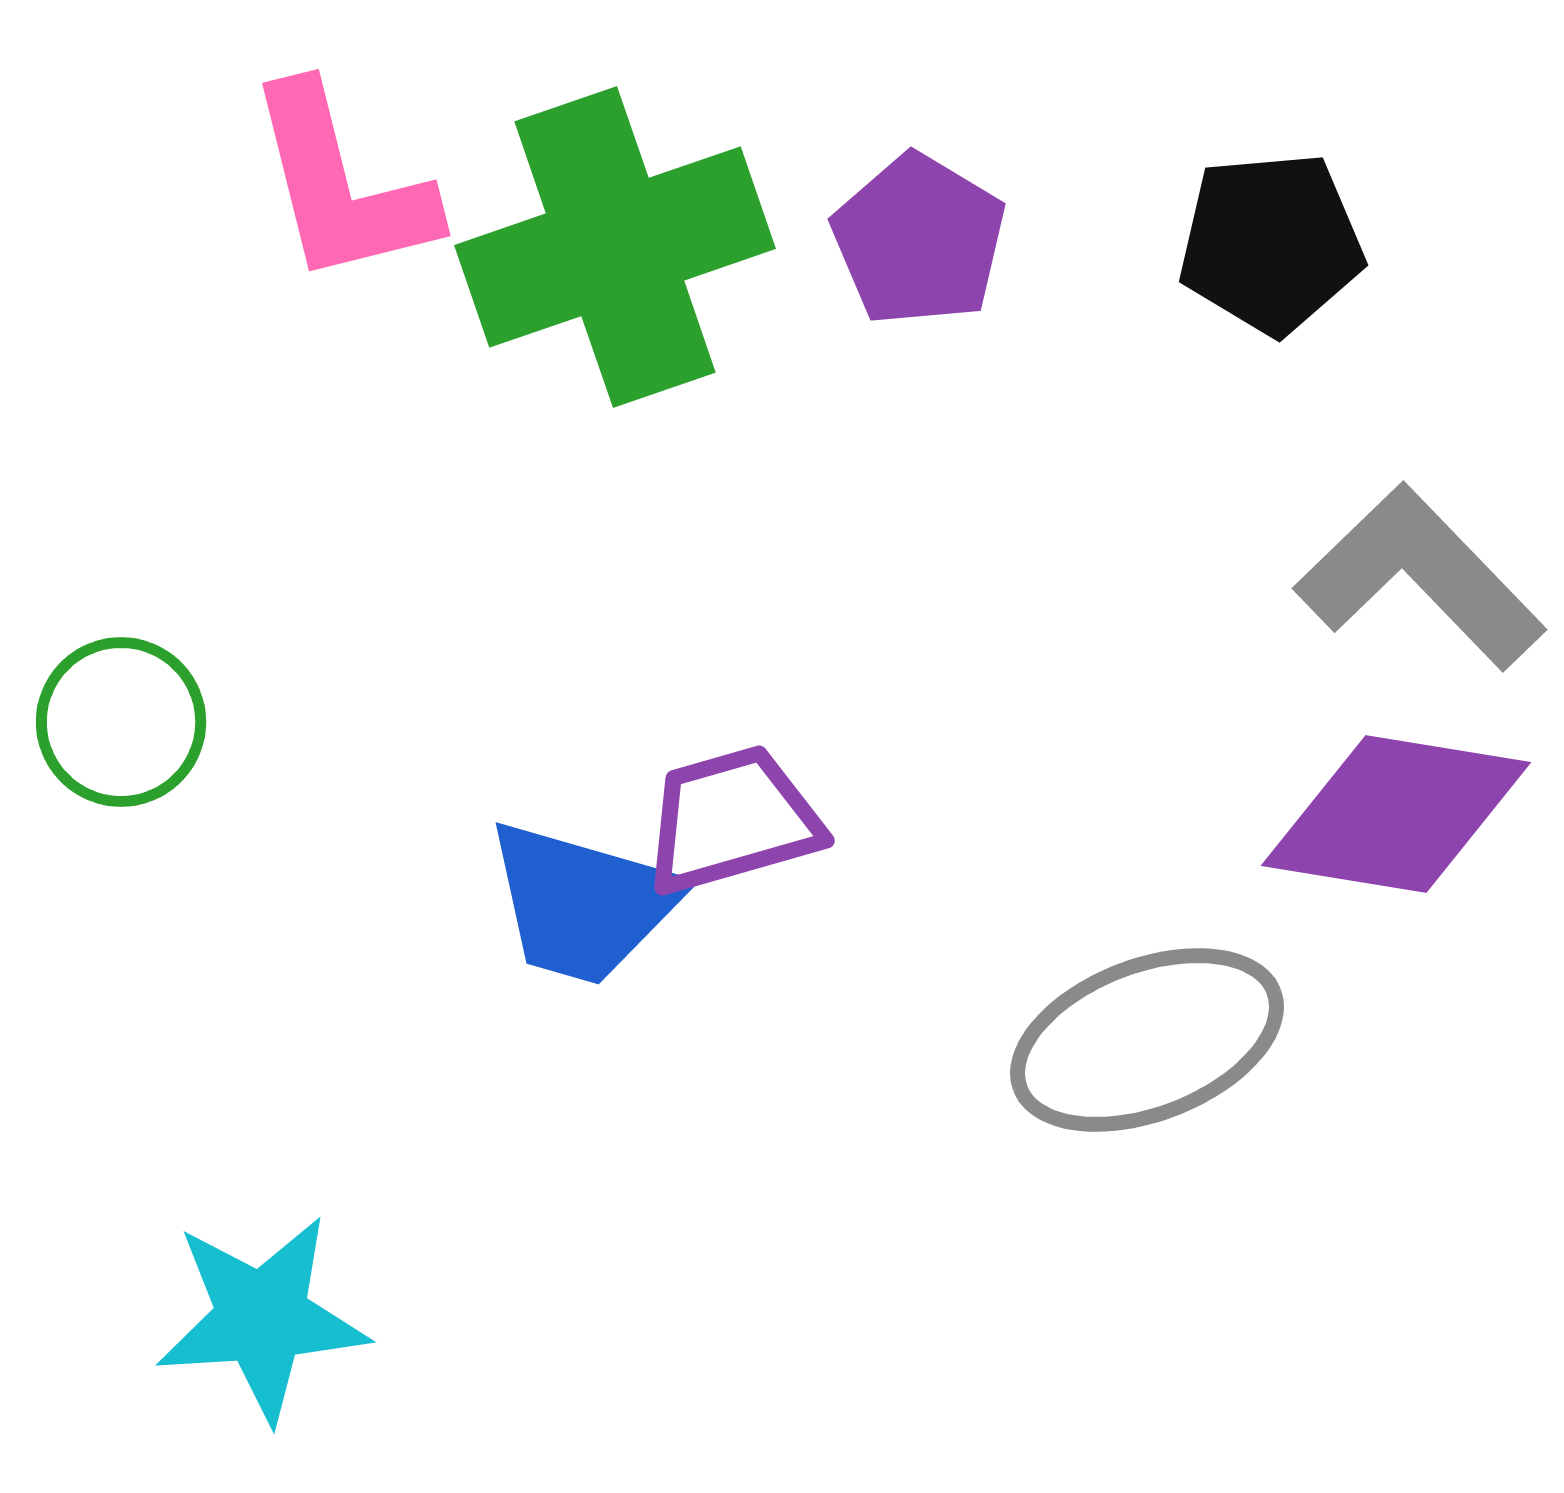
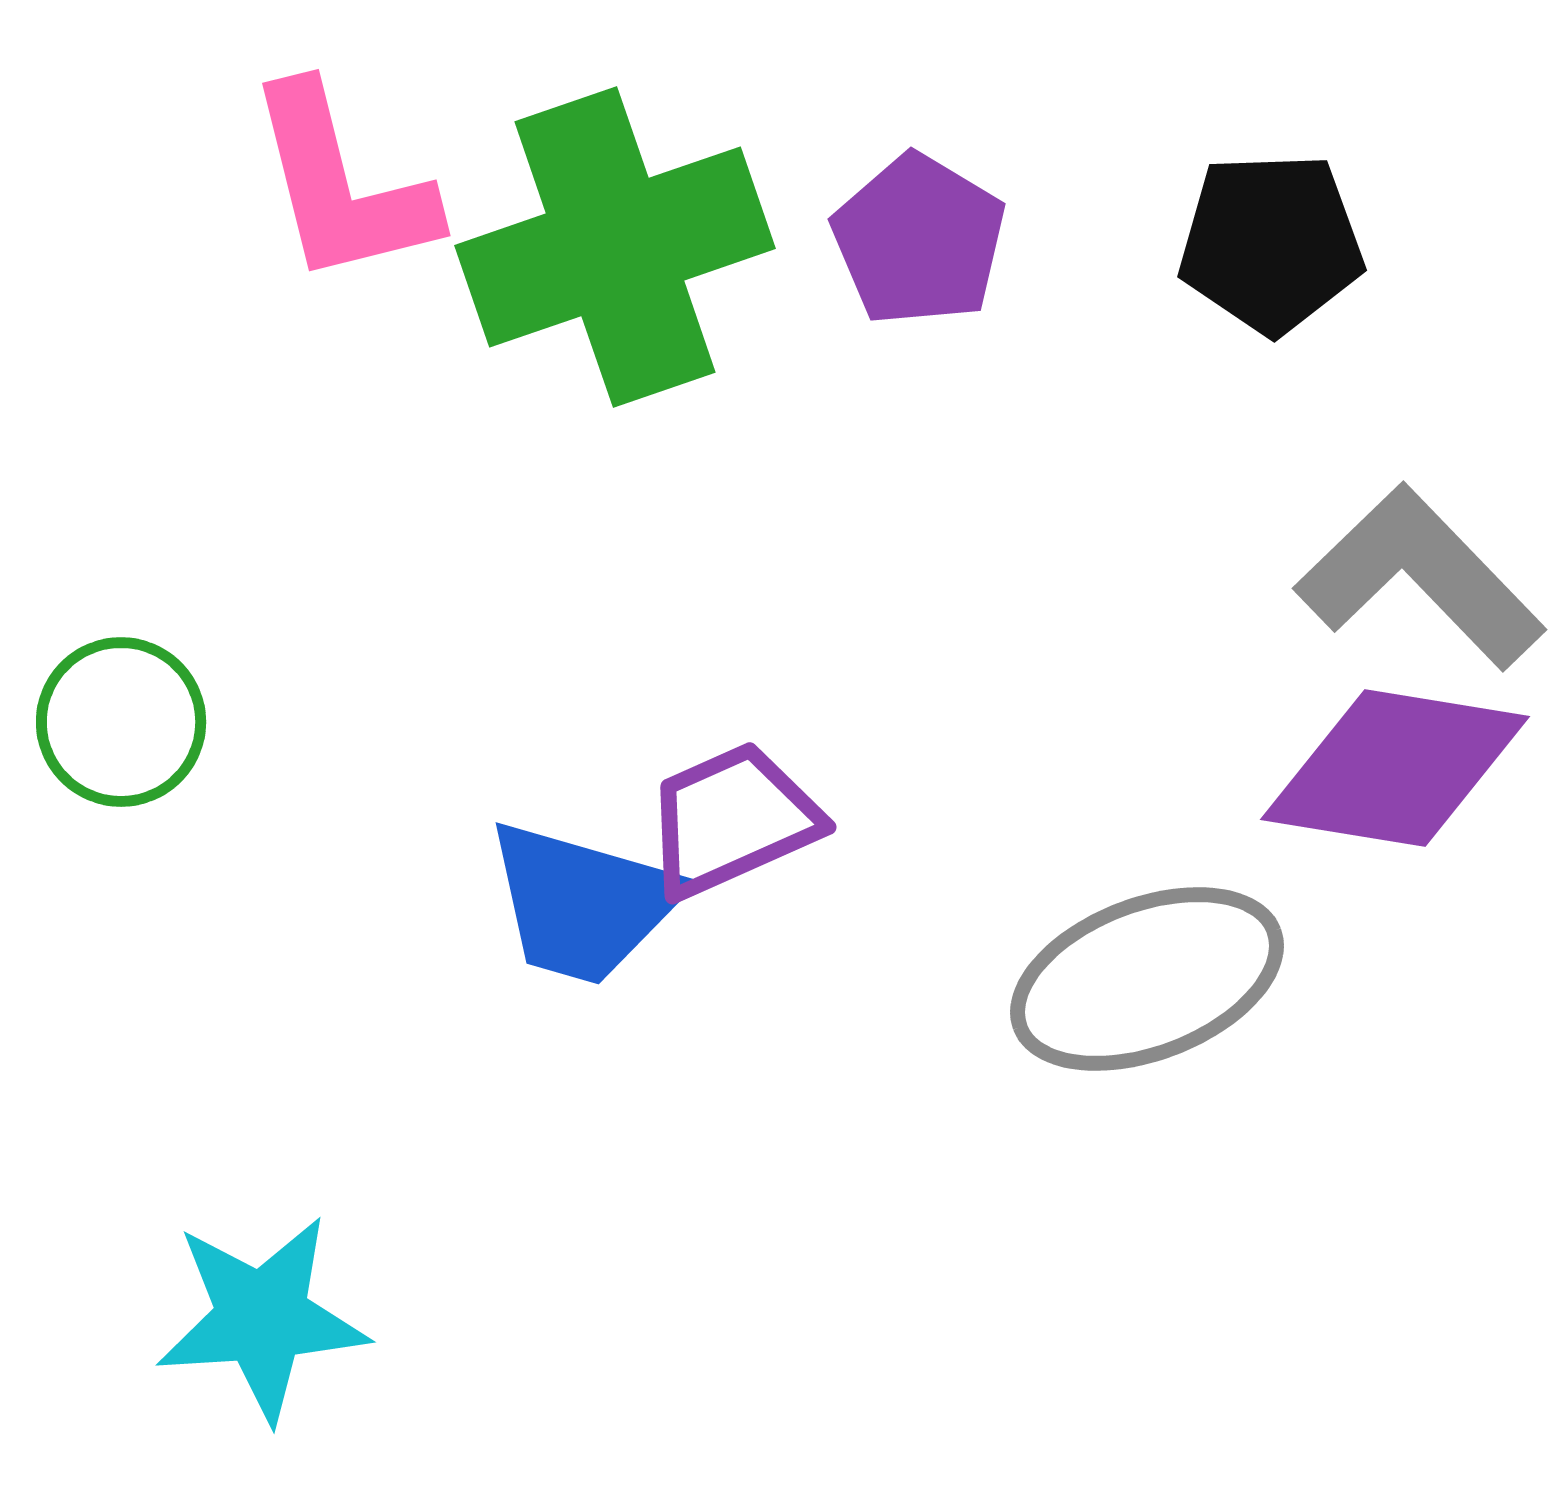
black pentagon: rotated 3 degrees clockwise
purple diamond: moved 1 px left, 46 px up
purple trapezoid: rotated 8 degrees counterclockwise
gray ellipse: moved 61 px up
